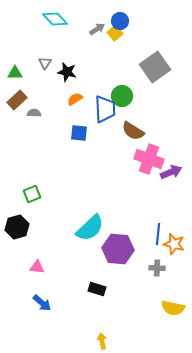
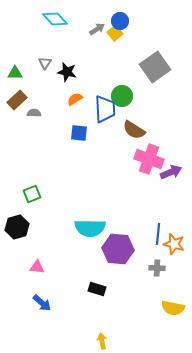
brown semicircle: moved 1 px right, 1 px up
cyan semicircle: rotated 44 degrees clockwise
